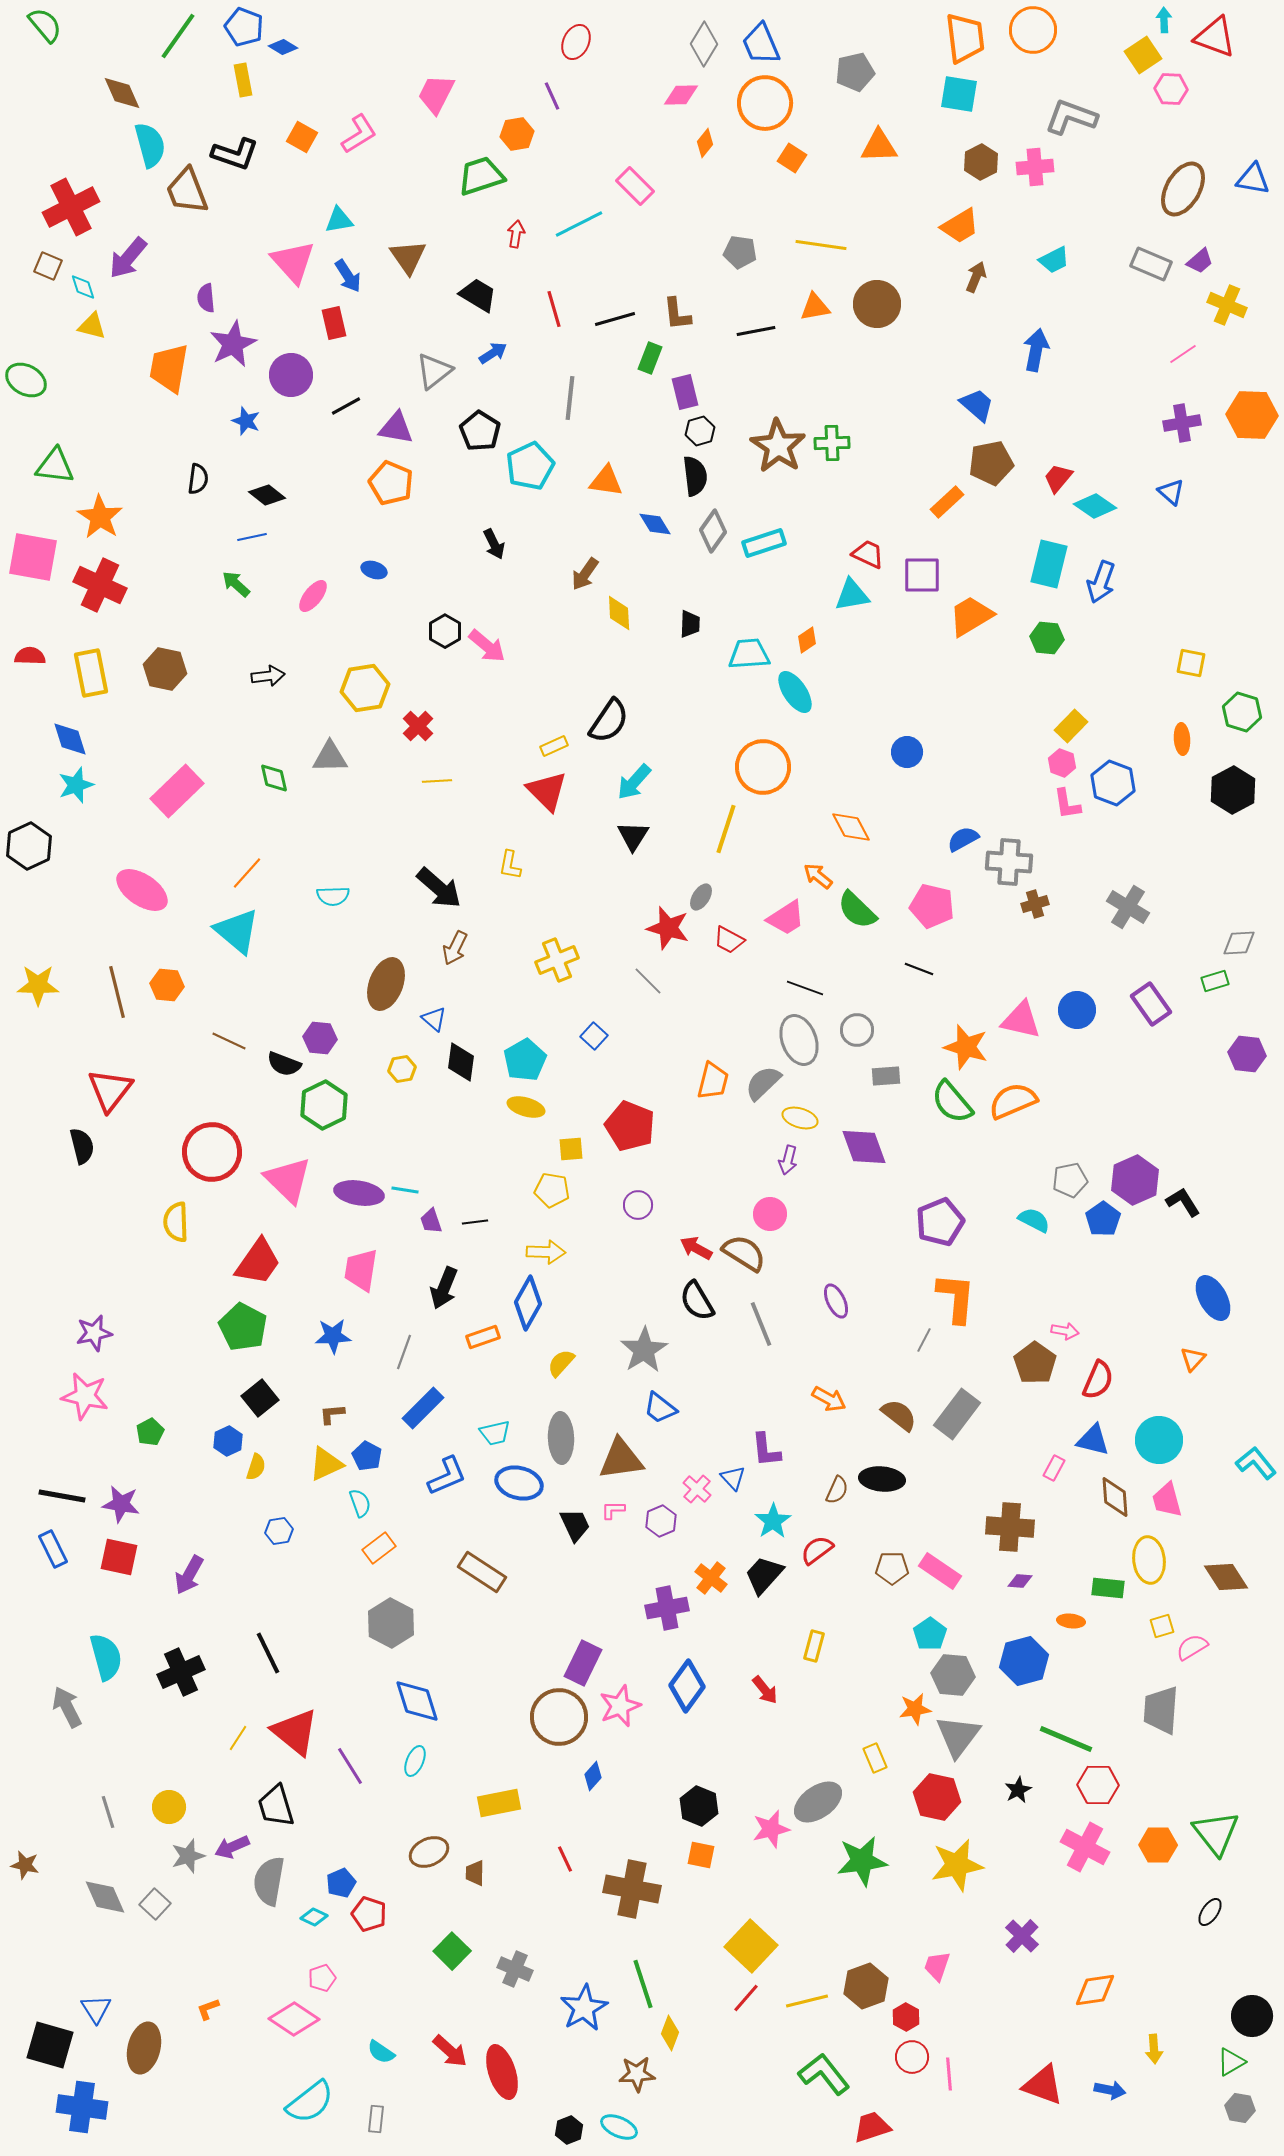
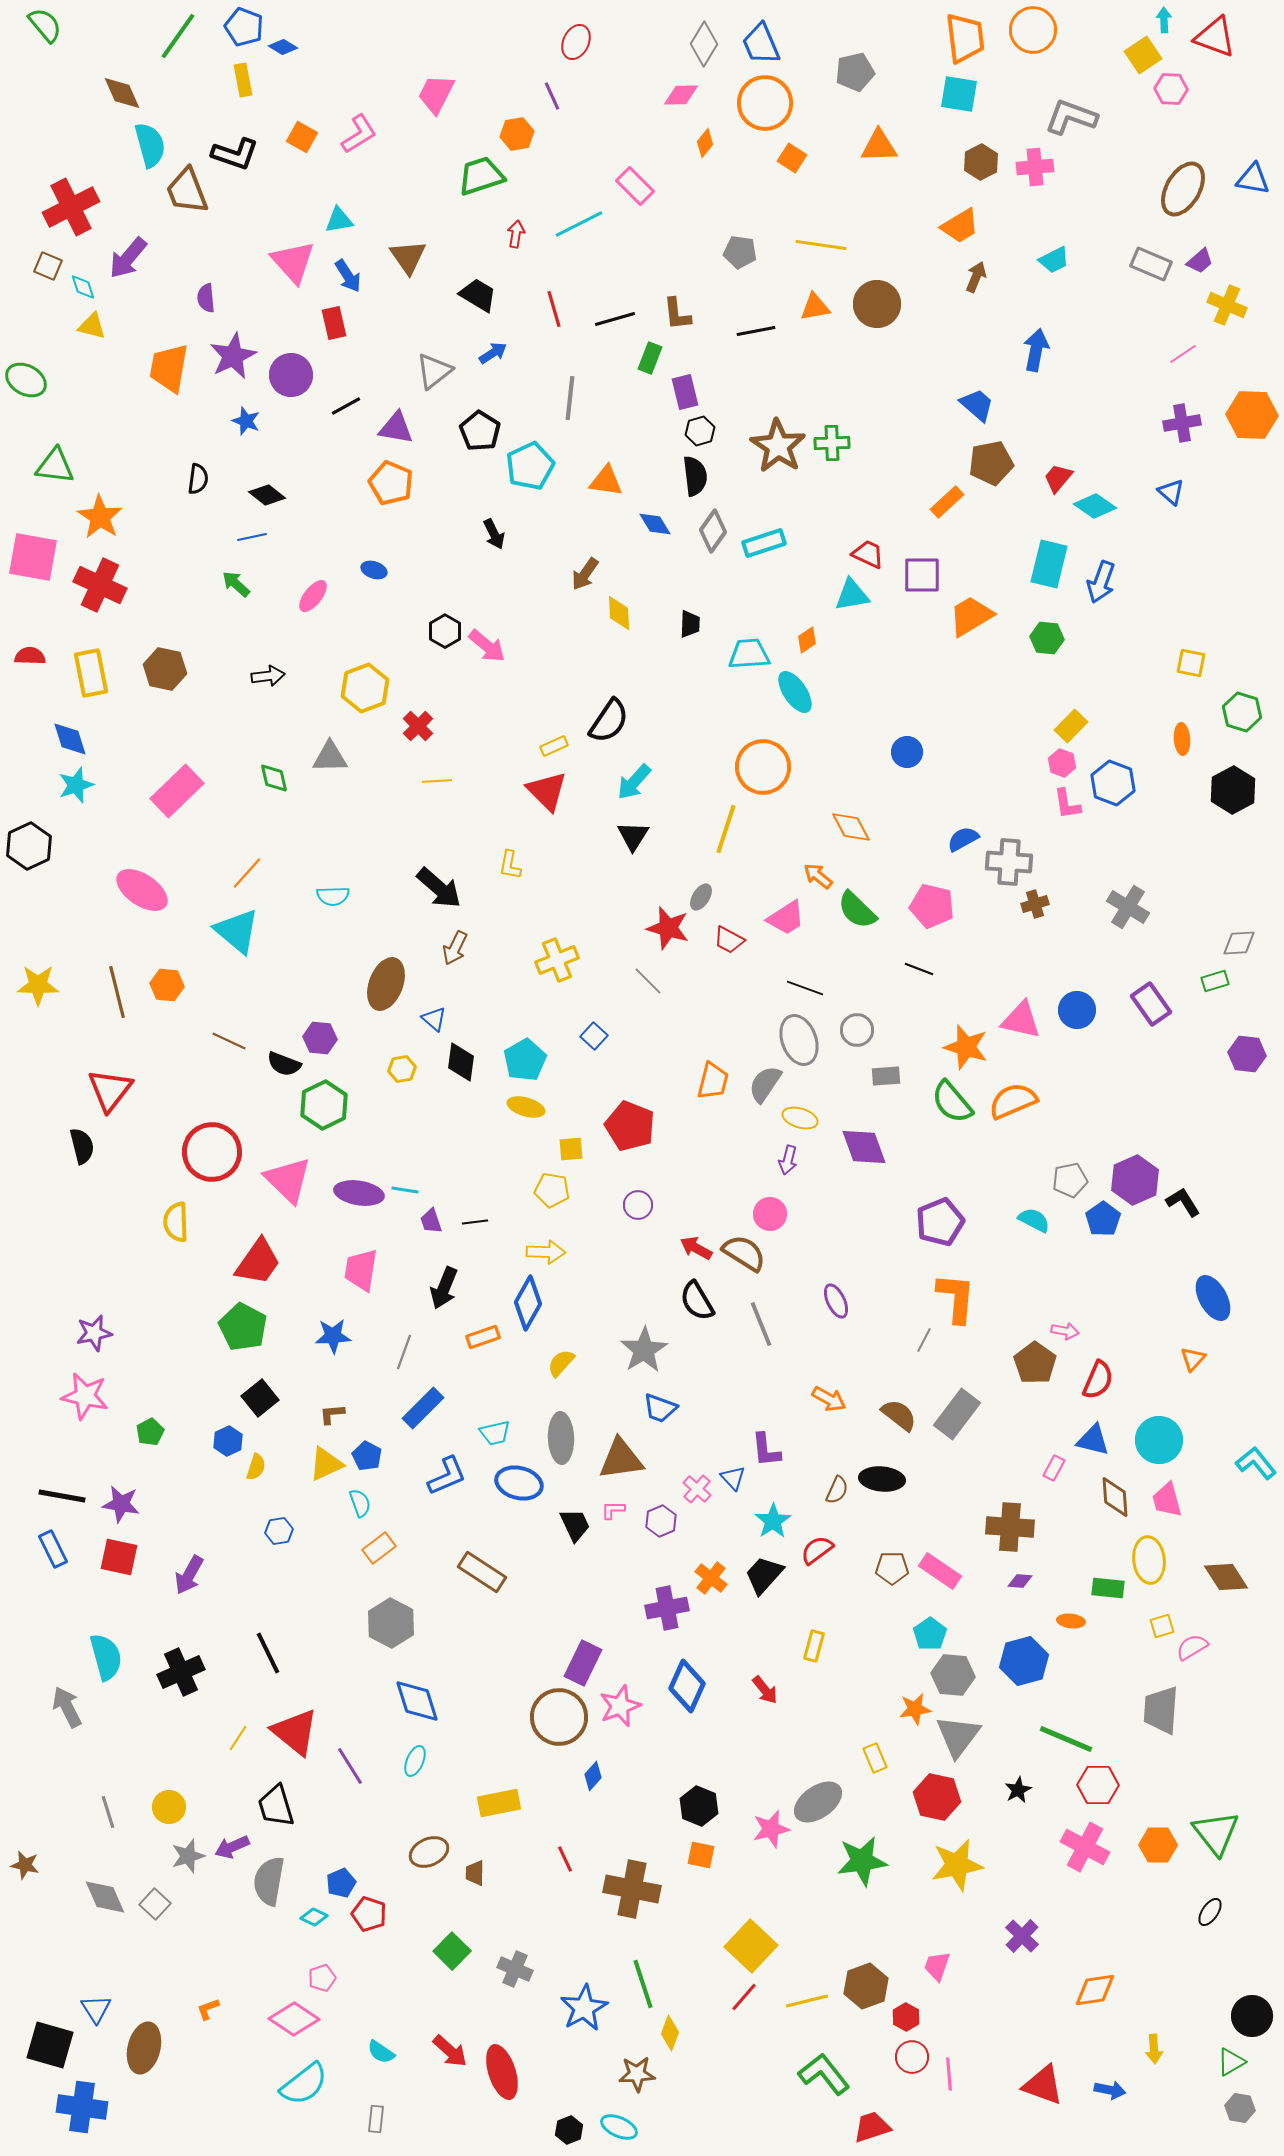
purple star at (233, 344): moved 12 px down
black arrow at (494, 544): moved 10 px up
yellow hexagon at (365, 688): rotated 12 degrees counterclockwise
gray semicircle at (763, 1083): moved 2 px right, 1 px down; rotated 12 degrees counterclockwise
blue trapezoid at (660, 1408): rotated 18 degrees counterclockwise
blue diamond at (687, 1686): rotated 12 degrees counterclockwise
red line at (746, 1998): moved 2 px left, 1 px up
cyan semicircle at (310, 2102): moved 6 px left, 18 px up
